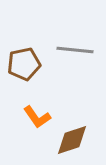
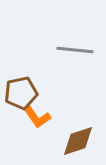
brown pentagon: moved 3 px left, 29 px down
brown diamond: moved 6 px right, 1 px down
